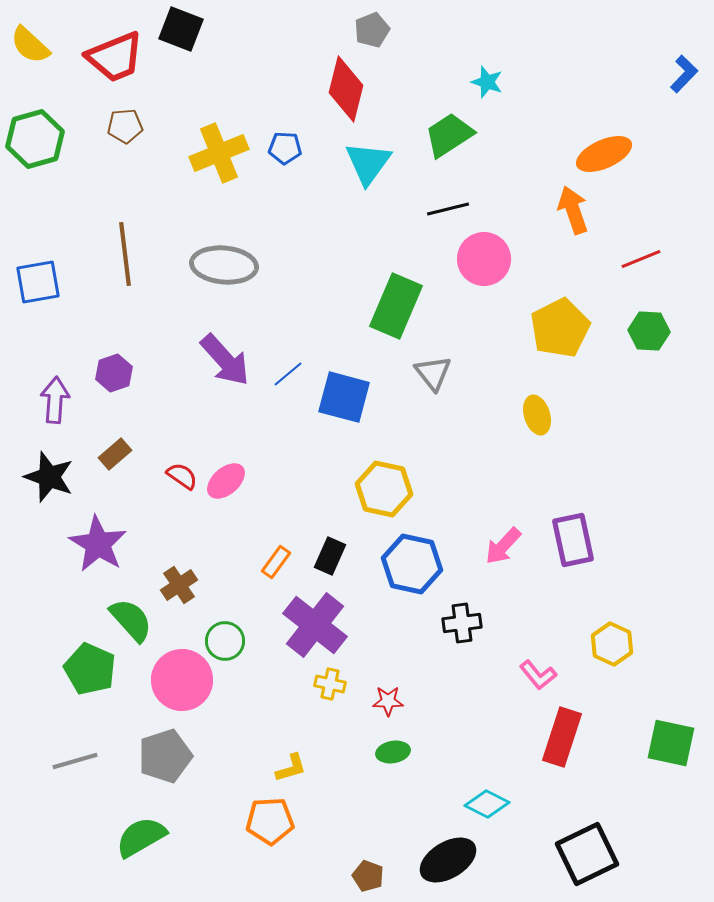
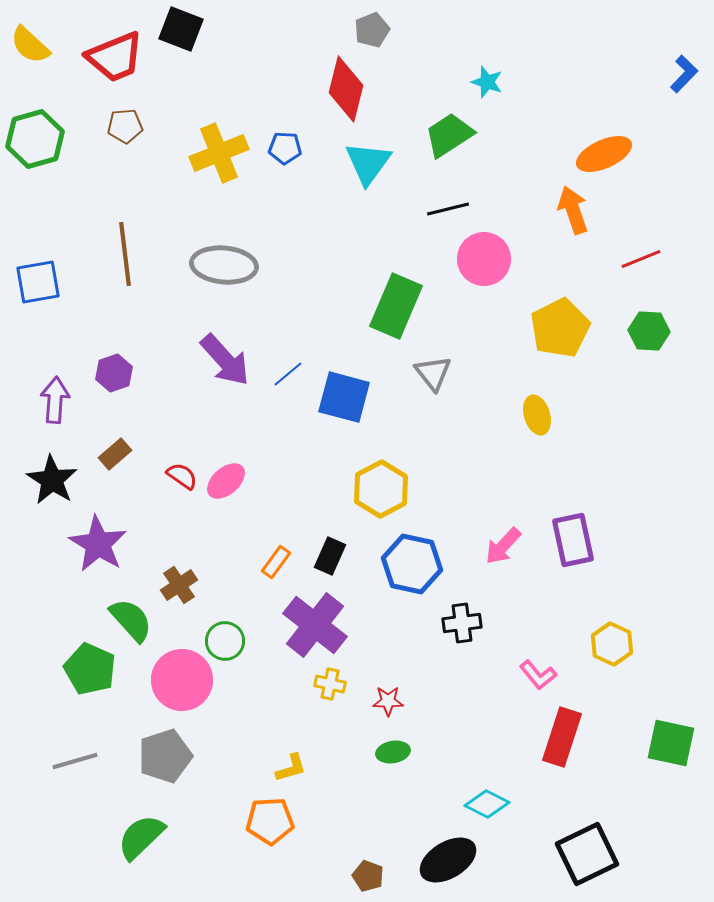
black star at (49, 477): moved 3 px right, 3 px down; rotated 12 degrees clockwise
yellow hexagon at (384, 489): moved 3 px left; rotated 20 degrees clockwise
green semicircle at (141, 837): rotated 14 degrees counterclockwise
